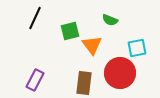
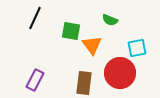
green square: moved 1 px right; rotated 24 degrees clockwise
